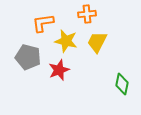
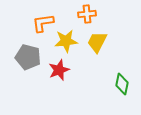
yellow star: rotated 20 degrees counterclockwise
